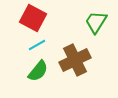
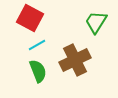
red square: moved 3 px left
green semicircle: rotated 60 degrees counterclockwise
